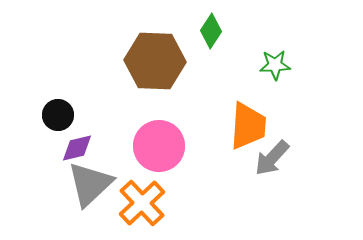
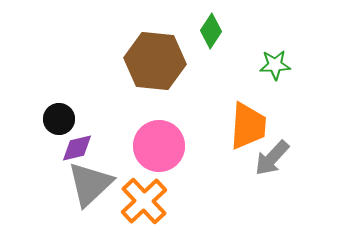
brown hexagon: rotated 4 degrees clockwise
black circle: moved 1 px right, 4 px down
orange cross: moved 2 px right, 2 px up
